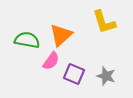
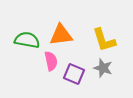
yellow L-shape: moved 18 px down
orange triangle: rotated 35 degrees clockwise
pink semicircle: rotated 48 degrees counterclockwise
gray star: moved 3 px left, 8 px up
